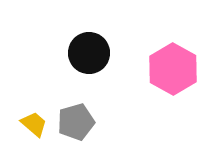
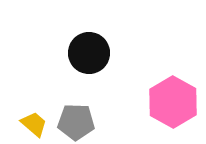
pink hexagon: moved 33 px down
gray pentagon: rotated 18 degrees clockwise
